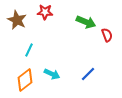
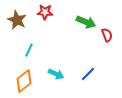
cyan arrow: moved 4 px right
orange diamond: moved 1 px left, 1 px down
